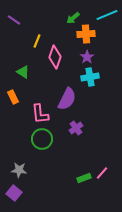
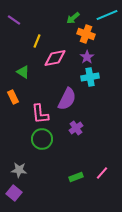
orange cross: rotated 24 degrees clockwise
pink diamond: moved 1 px down; rotated 60 degrees clockwise
green rectangle: moved 8 px left, 1 px up
